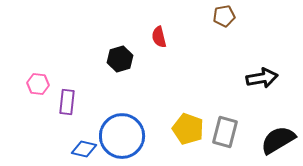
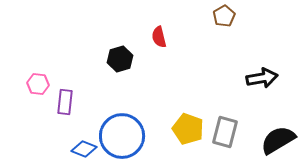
brown pentagon: rotated 20 degrees counterclockwise
purple rectangle: moved 2 px left
blue diamond: rotated 10 degrees clockwise
